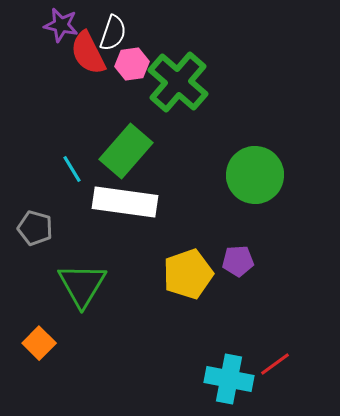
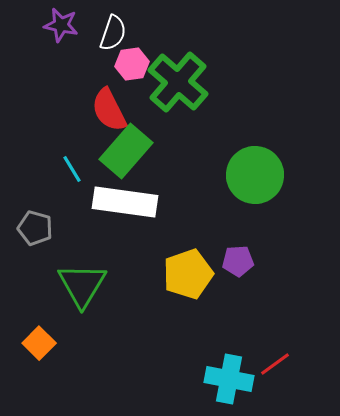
red semicircle: moved 21 px right, 57 px down
